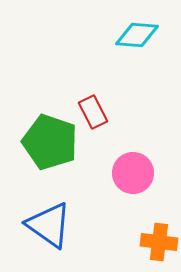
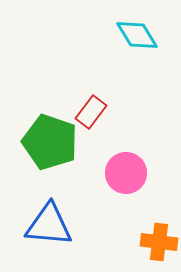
cyan diamond: rotated 54 degrees clockwise
red rectangle: moved 2 px left; rotated 64 degrees clockwise
pink circle: moved 7 px left
blue triangle: rotated 30 degrees counterclockwise
